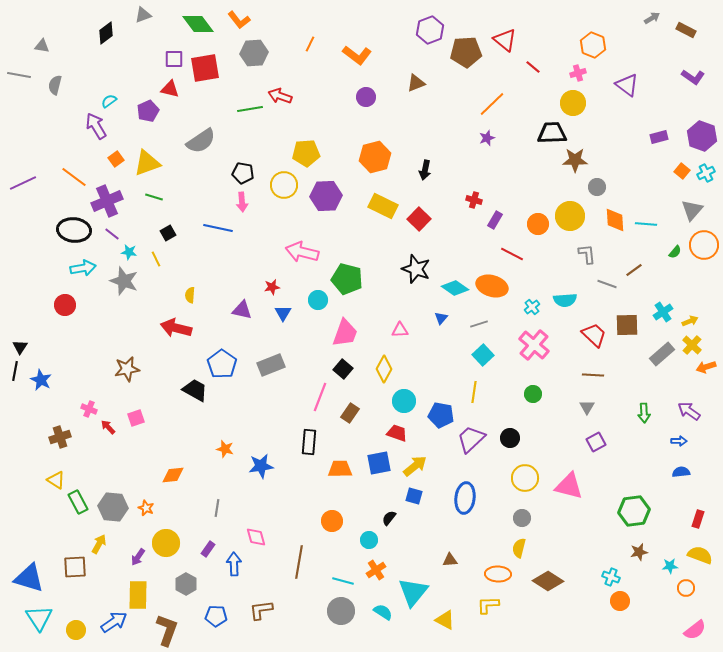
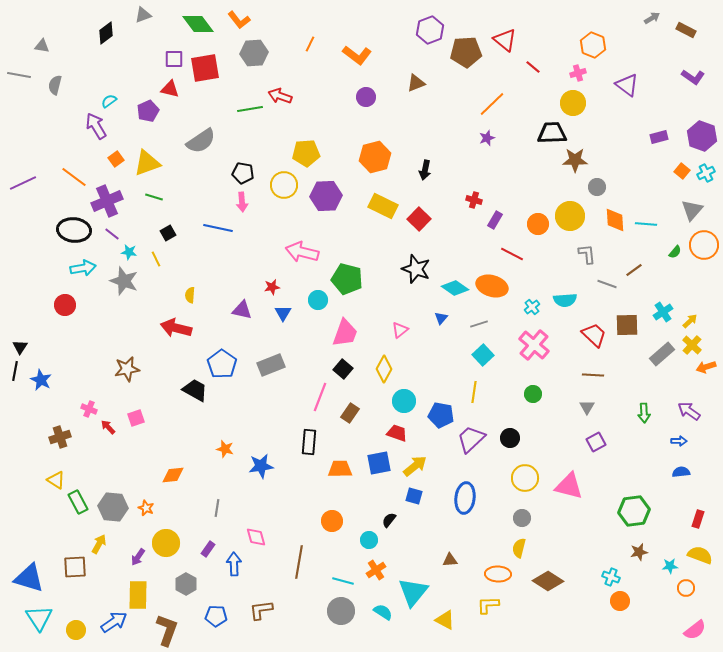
yellow arrow at (690, 321): rotated 21 degrees counterclockwise
pink triangle at (400, 330): rotated 36 degrees counterclockwise
black semicircle at (389, 518): moved 2 px down
